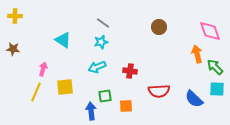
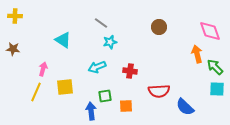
gray line: moved 2 px left
cyan star: moved 9 px right
blue semicircle: moved 9 px left, 8 px down
